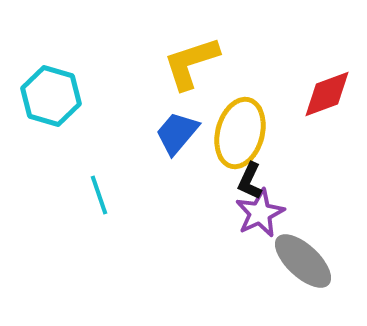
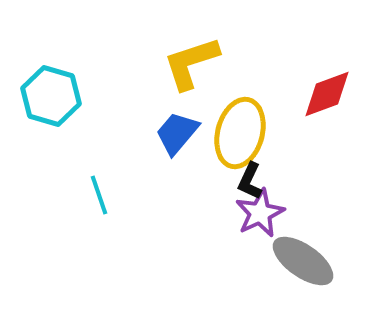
gray ellipse: rotated 8 degrees counterclockwise
